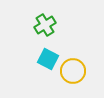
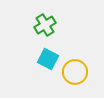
yellow circle: moved 2 px right, 1 px down
